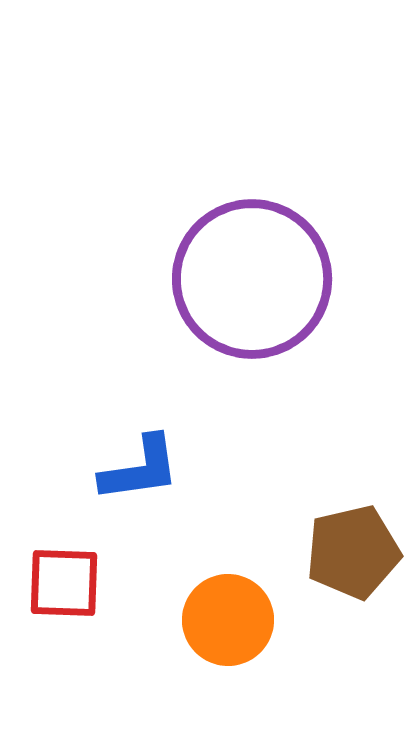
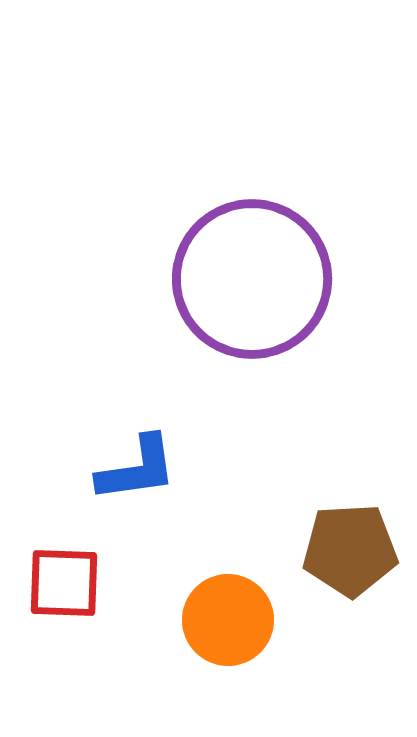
blue L-shape: moved 3 px left
brown pentagon: moved 3 px left, 2 px up; rotated 10 degrees clockwise
